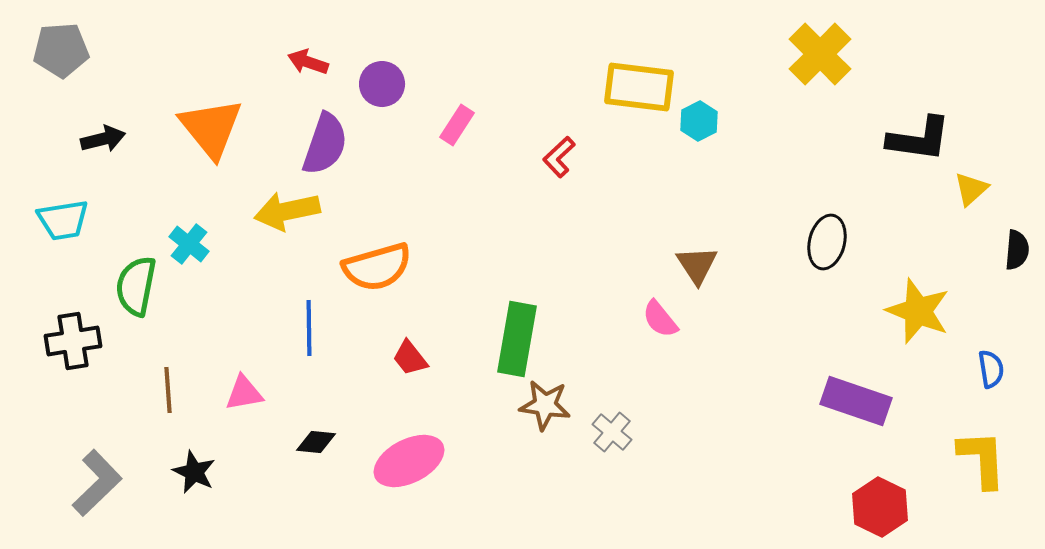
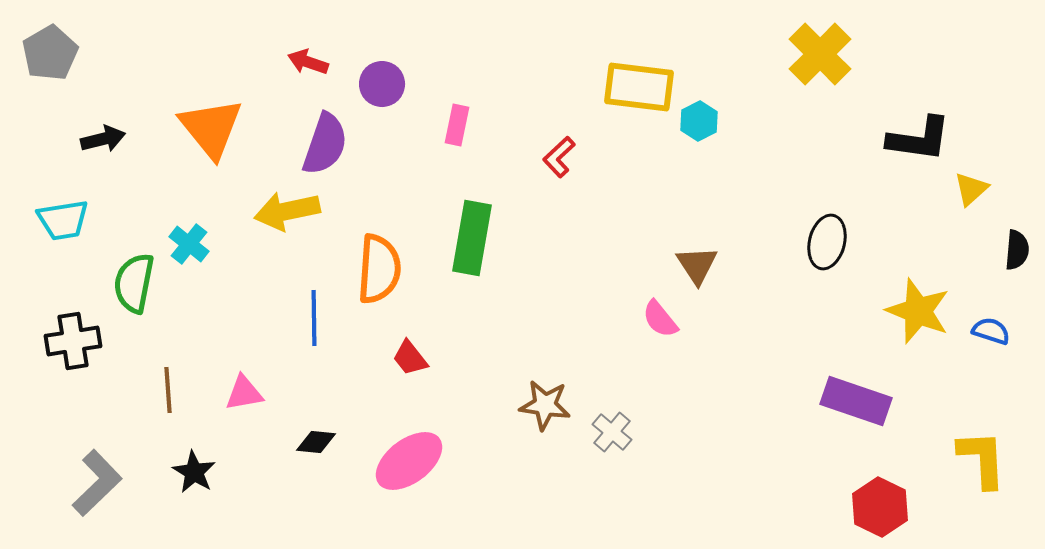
gray pentagon: moved 11 px left, 3 px down; rotated 26 degrees counterclockwise
pink rectangle: rotated 21 degrees counterclockwise
orange semicircle: moved 2 px right, 2 px down; rotated 70 degrees counterclockwise
green semicircle: moved 2 px left, 3 px up
blue line: moved 5 px right, 10 px up
green rectangle: moved 45 px left, 101 px up
blue semicircle: moved 38 px up; rotated 63 degrees counterclockwise
pink ellipse: rotated 10 degrees counterclockwise
black star: rotated 6 degrees clockwise
